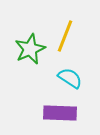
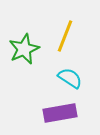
green star: moved 6 px left
purple rectangle: rotated 12 degrees counterclockwise
